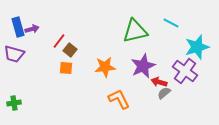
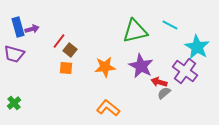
cyan line: moved 1 px left, 2 px down
cyan star: rotated 25 degrees counterclockwise
purple star: moved 2 px left; rotated 20 degrees counterclockwise
orange L-shape: moved 11 px left, 9 px down; rotated 25 degrees counterclockwise
green cross: rotated 32 degrees counterclockwise
